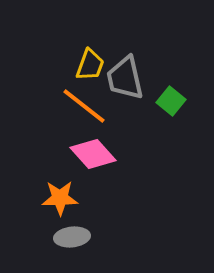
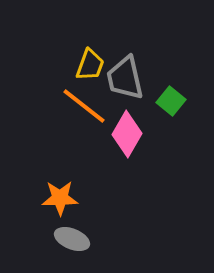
pink diamond: moved 34 px right, 20 px up; rotated 72 degrees clockwise
gray ellipse: moved 2 px down; rotated 28 degrees clockwise
